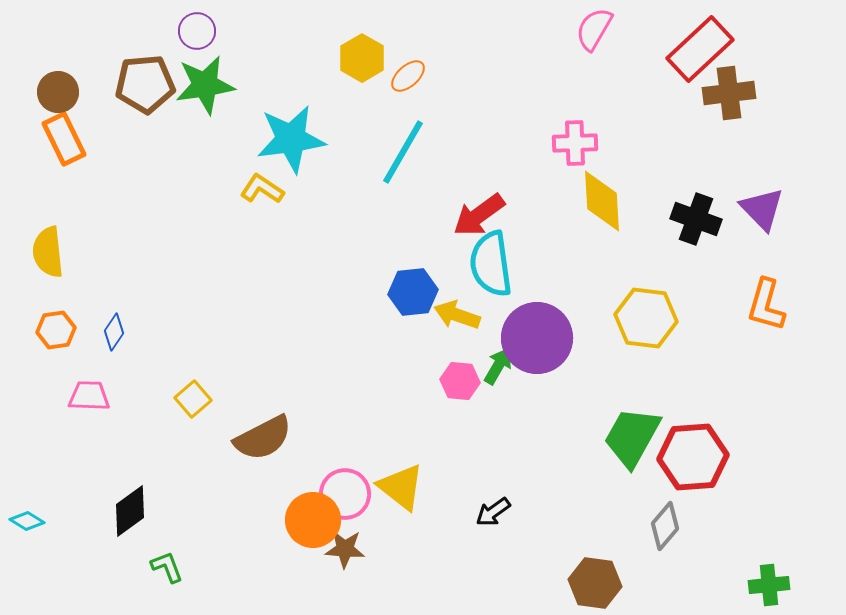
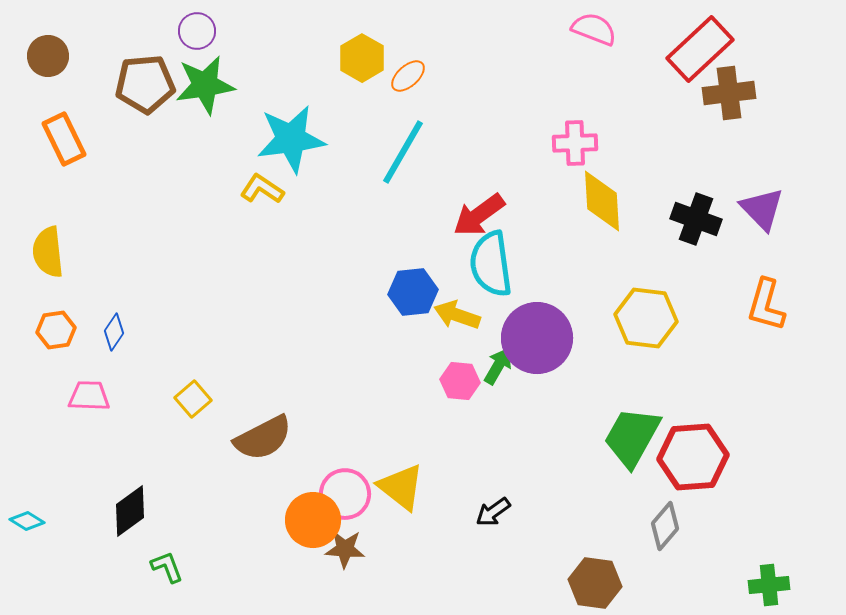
pink semicircle at (594, 29): rotated 81 degrees clockwise
brown circle at (58, 92): moved 10 px left, 36 px up
